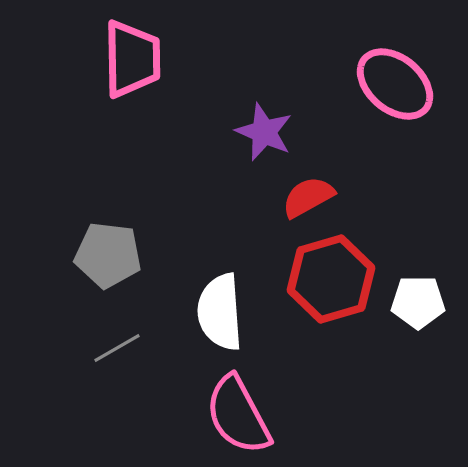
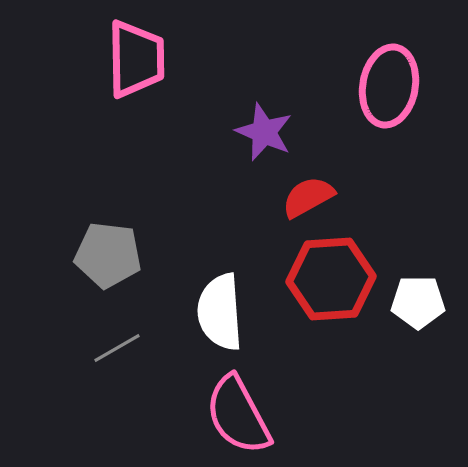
pink trapezoid: moved 4 px right
pink ellipse: moved 6 px left, 2 px down; rotated 60 degrees clockwise
red hexagon: rotated 12 degrees clockwise
